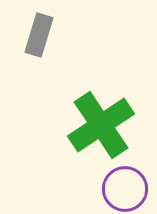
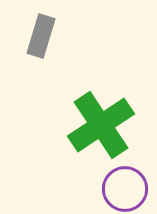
gray rectangle: moved 2 px right, 1 px down
